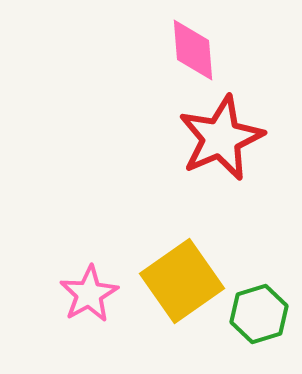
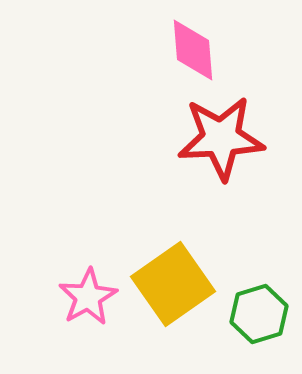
red star: rotated 20 degrees clockwise
yellow square: moved 9 px left, 3 px down
pink star: moved 1 px left, 3 px down
